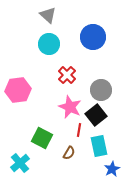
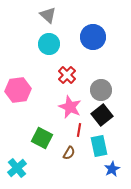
black square: moved 6 px right
cyan cross: moved 3 px left, 5 px down
